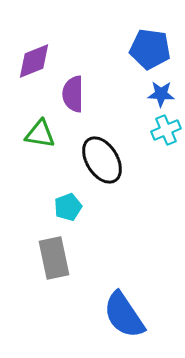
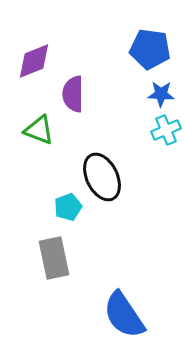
green triangle: moved 1 px left, 4 px up; rotated 12 degrees clockwise
black ellipse: moved 17 px down; rotated 6 degrees clockwise
